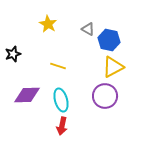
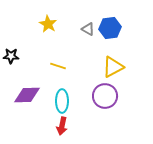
blue hexagon: moved 1 px right, 12 px up; rotated 20 degrees counterclockwise
black star: moved 2 px left, 2 px down; rotated 21 degrees clockwise
cyan ellipse: moved 1 px right, 1 px down; rotated 15 degrees clockwise
